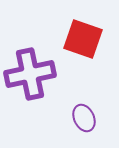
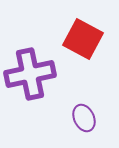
red square: rotated 9 degrees clockwise
